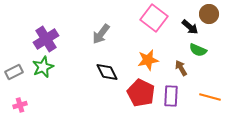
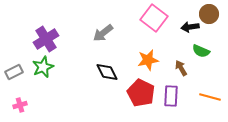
black arrow: rotated 132 degrees clockwise
gray arrow: moved 2 px right, 1 px up; rotated 15 degrees clockwise
green semicircle: moved 3 px right, 1 px down
